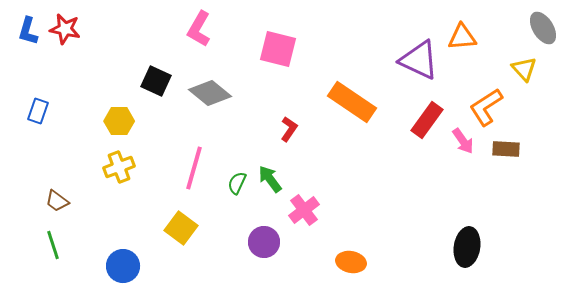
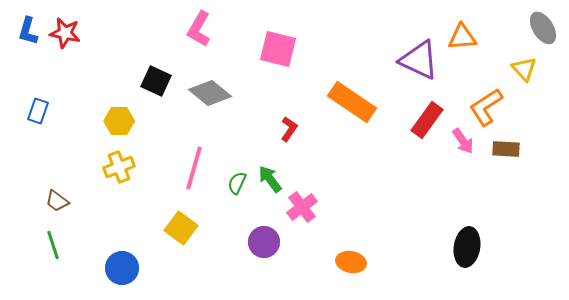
red star: moved 4 px down
pink cross: moved 2 px left, 3 px up
blue circle: moved 1 px left, 2 px down
